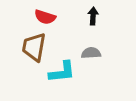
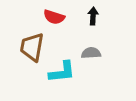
red semicircle: moved 9 px right
brown trapezoid: moved 2 px left
